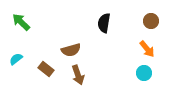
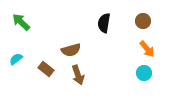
brown circle: moved 8 px left
